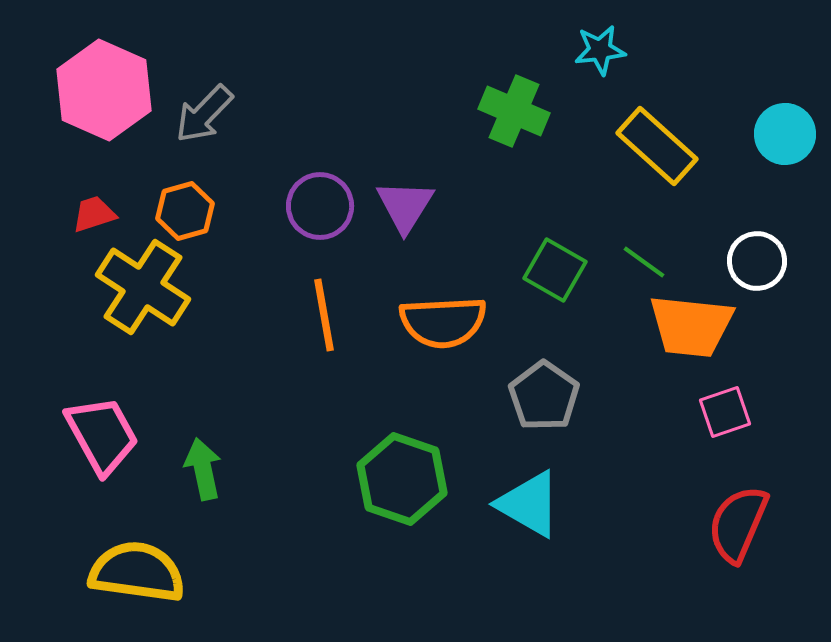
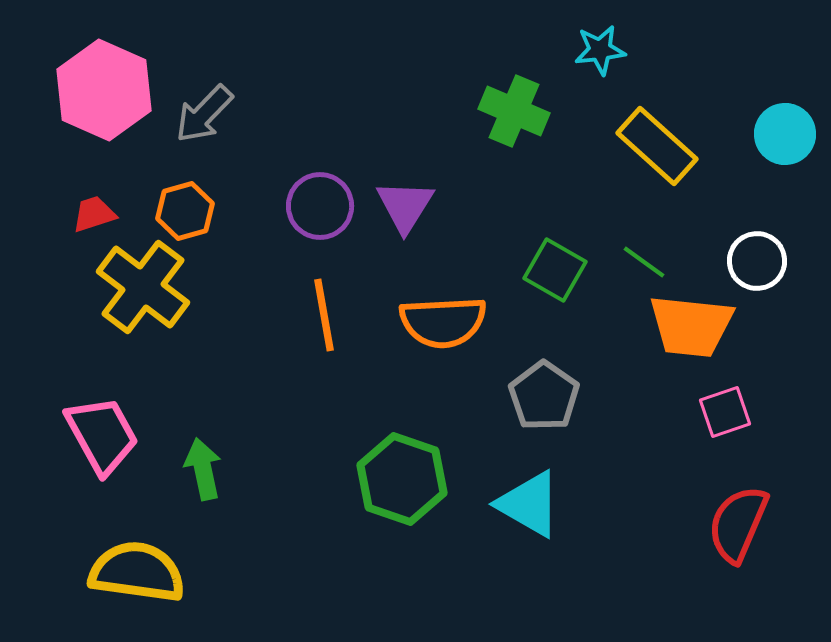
yellow cross: rotated 4 degrees clockwise
